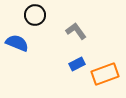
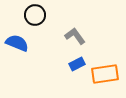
gray L-shape: moved 1 px left, 5 px down
orange rectangle: rotated 12 degrees clockwise
